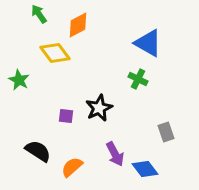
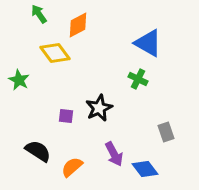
purple arrow: moved 1 px left
